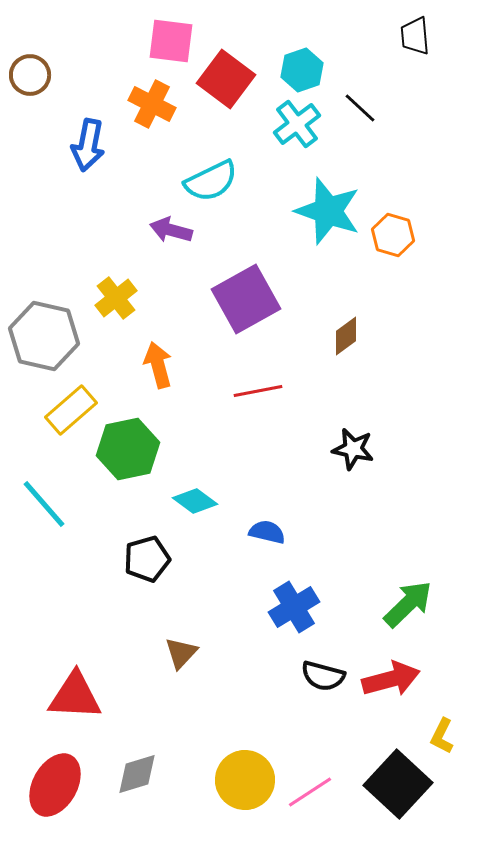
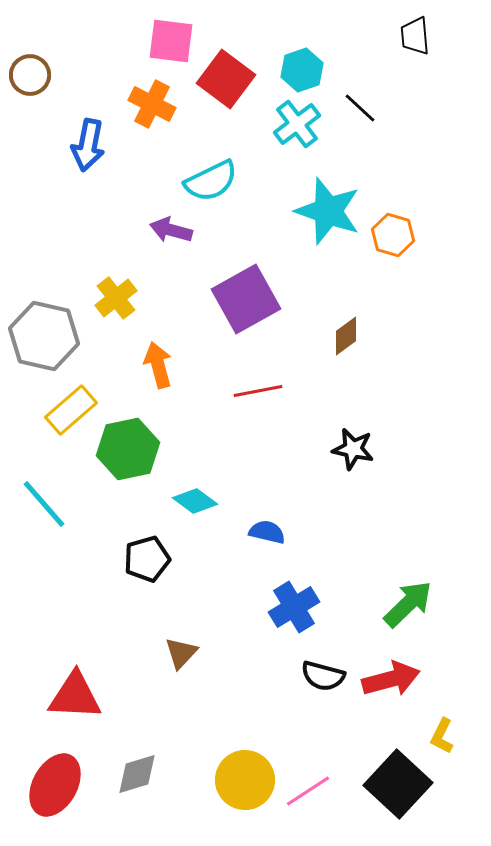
pink line: moved 2 px left, 1 px up
